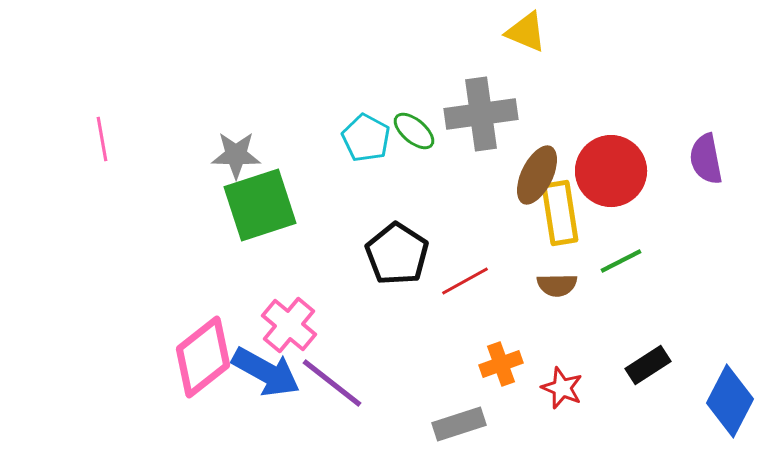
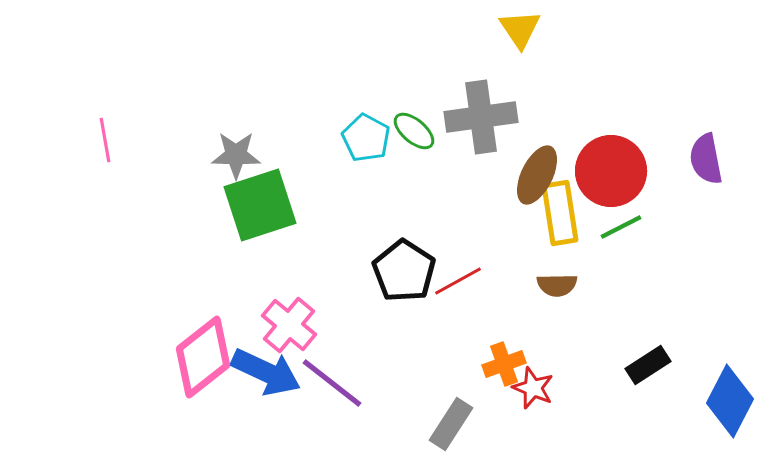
yellow triangle: moved 6 px left, 3 px up; rotated 33 degrees clockwise
gray cross: moved 3 px down
pink line: moved 3 px right, 1 px down
black pentagon: moved 7 px right, 17 px down
green line: moved 34 px up
red line: moved 7 px left
orange cross: moved 3 px right
blue arrow: rotated 4 degrees counterclockwise
red star: moved 29 px left
gray rectangle: moved 8 px left; rotated 39 degrees counterclockwise
